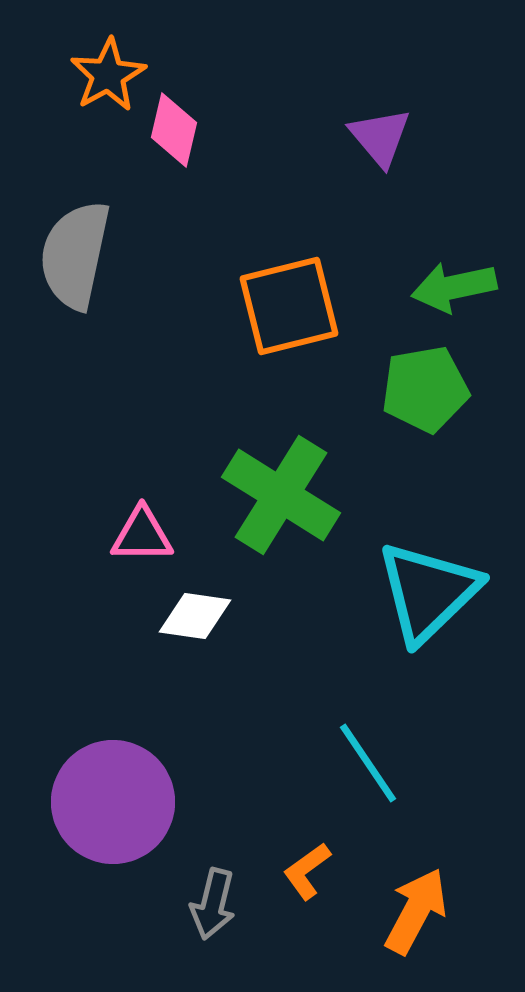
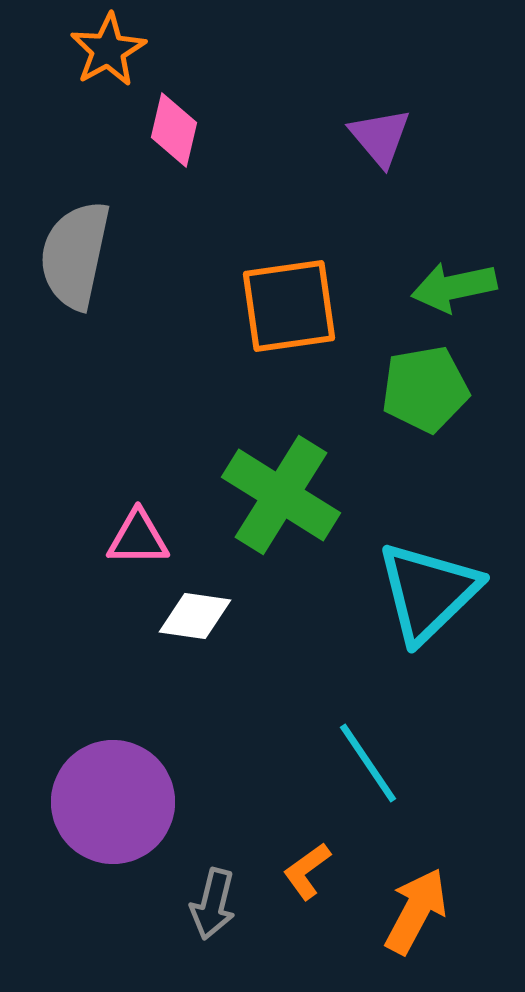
orange star: moved 25 px up
orange square: rotated 6 degrees clockwise
pink triangle: moved 4 px left, 3 px down
